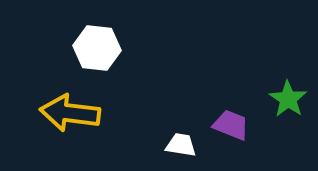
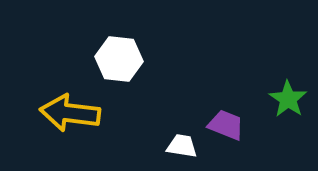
white hexagon: moved 22 px right, 11 px down
purple trapezoid: moved 5 px left
white trapezoid: moved 1 px right, 1 px down
